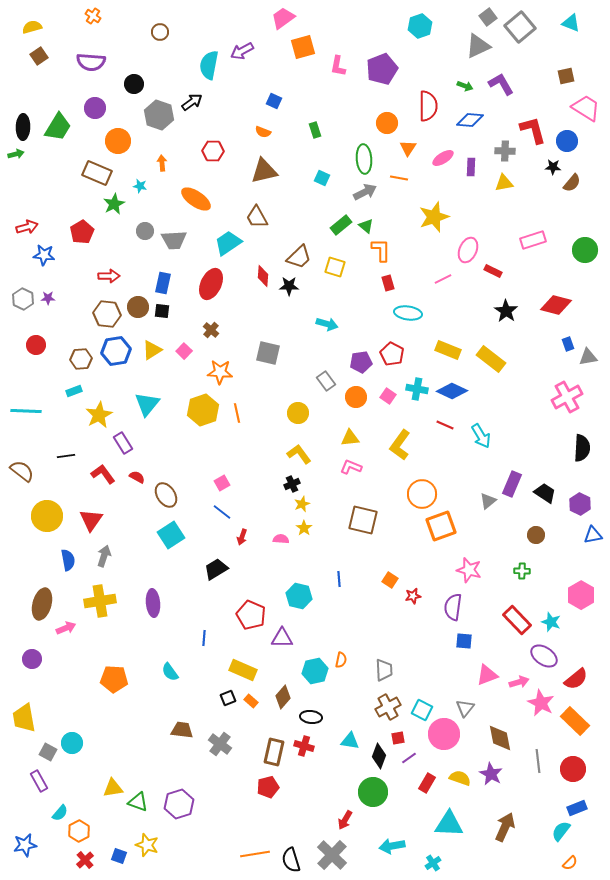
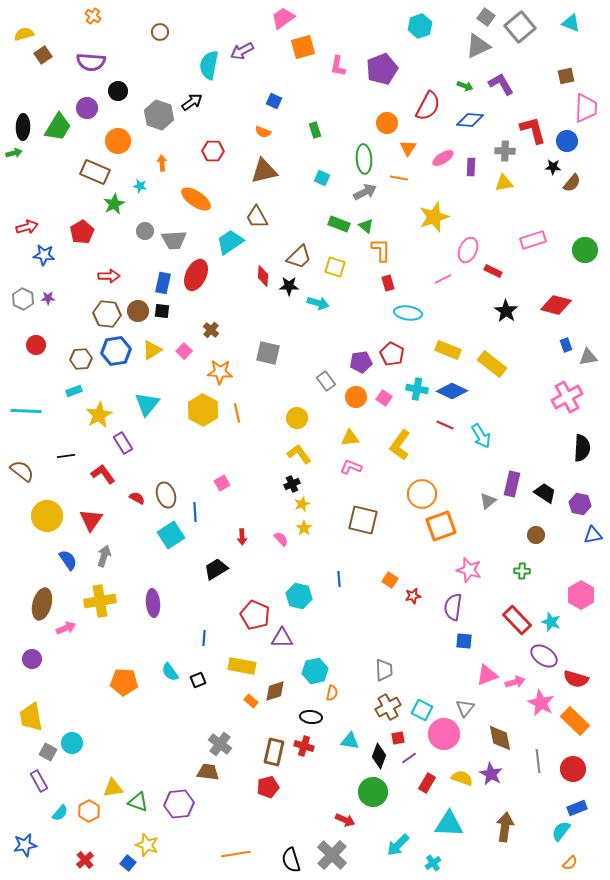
gray square at (488, 17): moved 2 px left; rotated 18 degrees counterclockwise
yellow semicircle at (32, 27): moved 8 px left, 7 px down
brown square at (39, 56): moved 4 px right, 1 px up
black circle at (134, 84): moved 16 px left, 7 px down
red semicircle at (428, 106): rotated 28 degrees clockwise
purple circle at (95, 108): moved 8 px left
pink trapezoid at (586, 108): rotated 60 degrees clockwise
green arrow at (16, 154): moved 2 px left, 1 px up
brown rectangle at (97, 173): moved 2 px left, 1 px up
green rectangle at (341, 225): moved 2 px left, 1 px up; rotated 60 degrees clockwise
cyan trapezoid at (228, 243): moved 2 px right, 1 px up
red ellipse at (211, 284): moved 15 px left, 9 px up
brown circle at (138, 307): moved 4 px down
cyan arrow at (327, 324): moved 9 px left, 21 px up
blue rectangle at (568, 344): moved 2 px left, 1 px down
yellow rectangle at (491, 359): moved 1 px right, 5 px down
pink square at (388, 396): moved 4 px left, 2 px down
yellow hexagon at (203, 410): rotated 12 degrees counterclockwise
yellow circle at (298, 413): moved 1 px left, 5 px down
red semicircle at (137, 477): moved 21 px down
purple rectangle at (512, 484): rotated 10 degrees counterclockwise
brown ellipse at (166, 495): rotated 15 degrees clockwise
purple hexagon at (580, 504): rotated 15 degrees counterclockwise
blue line at (222, 512): moved 27 px left; rotated 48 degrees clockwise
red arrow at (242, 537): rotated 21 degrees counterclockwise
pink semicircle at (281, 539): rotated 42 degrees clockwise
blue semicircle at (68, 560): rotated 25 degrees counterclockwise
red pentagon at (251, 615): moved 4 px right
orange semicircle at (341, 660): moved 9 px left, 33 px down
yellow rectangle at (243, 670): moved 1 px left, 4 px up; rotated 12 degrees counterclockwise
orange pentagon at (114, 679): moved 10 px right, 3 px down
red semicircle at (576, 679): rotated 55 degrees clockwise
pink arrow at (519, 682): moved 4 px left
brown diamond at (283, 697): moved 8 px left, 6 px up; rotated 30 degrees clockwise
black square at (228, 698): moved 30 px left, 18 px up
yellow trapezoid at (24, 718): moved 7 px right, 1 px up
brown trapezoid at (182, 730): moved 26 px right, 42 px down
yellow semicircle at (460, 778): moved 2 px right
purple hexagon at (179, 804): rotated 12 degrees clockwise
red arrow at (345, 820): rotated 96 degrees counterclockwise
brown arrow at (505, 827): rotated 16 degrees counterclockwise
orange hexagon at (79, 831): moved 10 px right, 20 px up
cyan arrow at (392, 846): moved 6 px right, 1 px up; rotated 35 degrees counterclockwise
orange line at (255, 854): moved 19 px left
blue square at (119, 856): moved 9 px right, 7 px down; rotated 21 degrees clockwise
